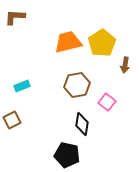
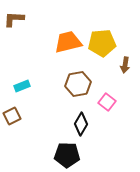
brown L-shape: moved 1 px left, 2 px down
yellow pentagon: rotated 28 degrees clockwise
brown hexagon: moved 1 px right, 1 px up
brown square: moved 4 px up
black diamond: moved 1 px left; rotated 20 degrees clockwise
black pentagon: rotated 10 degrees counterclockwise
